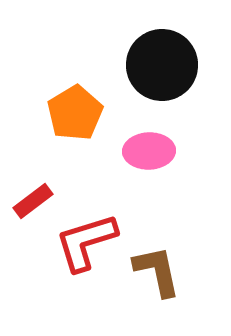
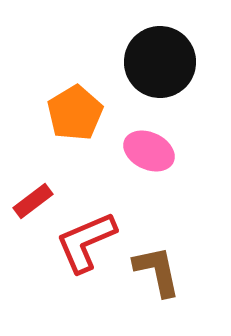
black circle: moved 2 px left, 3 px up
pink ellipse: rotated 27 degrees clockwise
red L-shape: rotated 6 degrees counterclockwise
